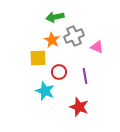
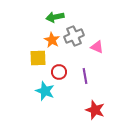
red star: moved 16 px right, 3 px down
